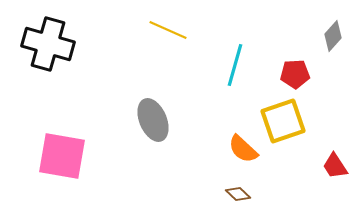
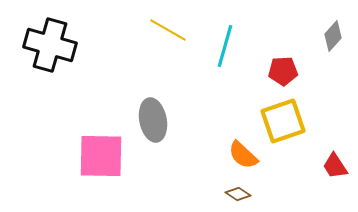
yellow line: rotated 6 degrees clockwise
black cross: moved 2 px right, 1 px down
cyan line: moved 10 px left, 19 px up
red pentagon: moved 12 px left, 3 px up
gray ellipse: rotated 12 degrees clockwise
orange semicircle: moved 6 px down
pink square: moved 39 px right; rotated 9 degrees counterclockwise
brown diamond: rotated 10 degrees counterclockwise
